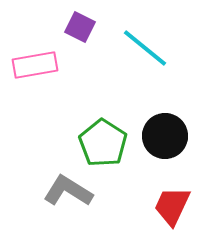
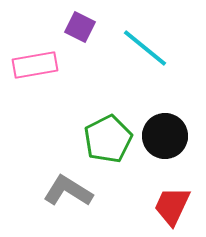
green pentagon: moved 5 px right, 4 px up; rotated 12 degrees clockwise
